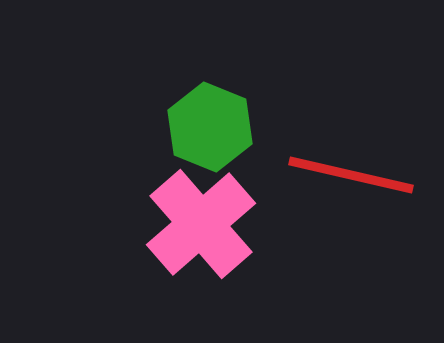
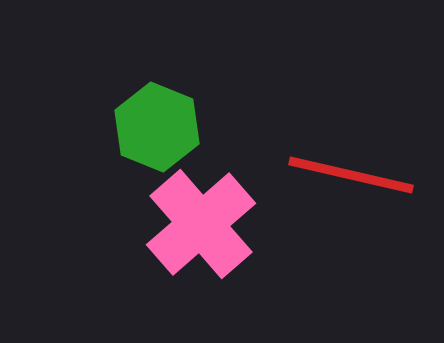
green hexagon: moved 53 px left
